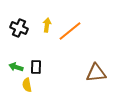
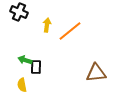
black cross: moved 16 px up
green arrow: moved 9 px right, 7 px up
yellow semicircle: moved 5 px left
